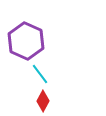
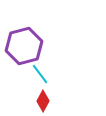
purple hexagon: moved 2 px left, 5 px down; rotated 21 degrees clockwise
